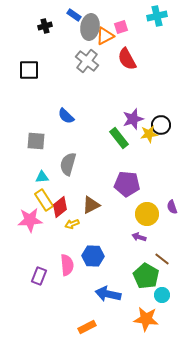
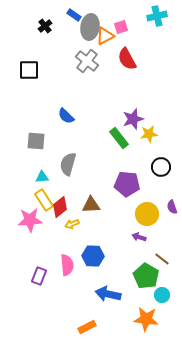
black cross: rotated 24 degrees counterclockwise
black circle: moved 42 px down
brown triangle: rotated 24 degrees clockwise
